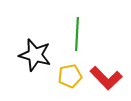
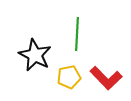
black star: rotated 12 degrees clockwise
yellow pentagon: moved 1 px left, 1 px down
